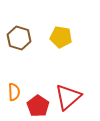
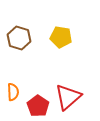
orange semicircle: moved 1 px left
